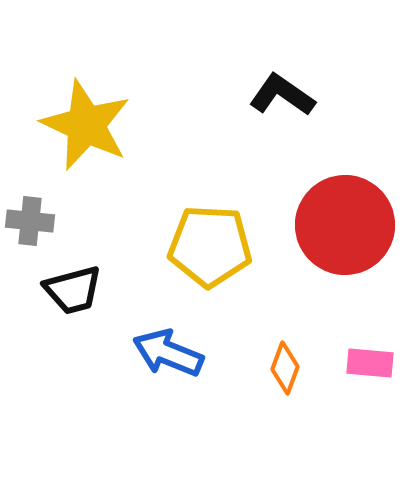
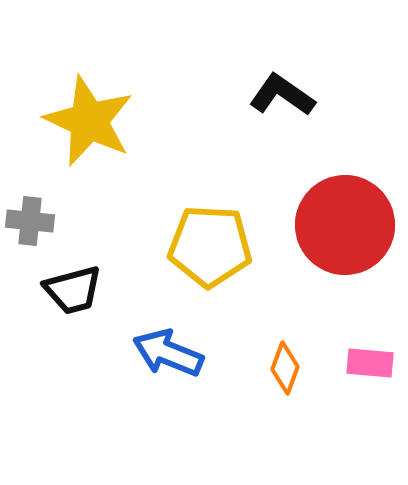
yellow star: moved 3 px right, 4 px up
